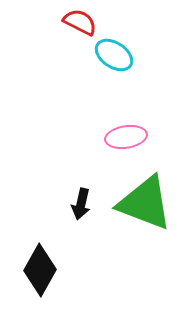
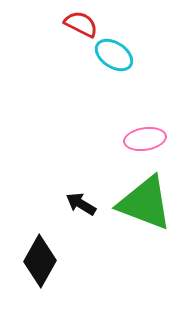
red semicircle: moved 1 px right, 2 px down
pink ellipse: moved 19 px right, 2 px down
black arrow: rotated 108 degrees clockwise
black diamond: moved 9 px up
